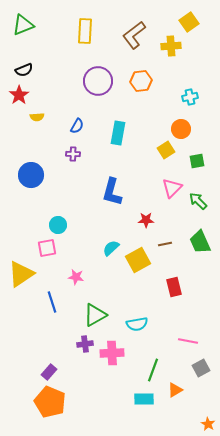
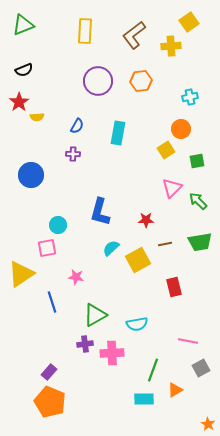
red star at (19, 95): moved 7 px down
blue L-shape at (112, 192): moved 12 px left, 20 px down
green trapezoid at (200, 242): rotated 75 degrees counterclockwise
